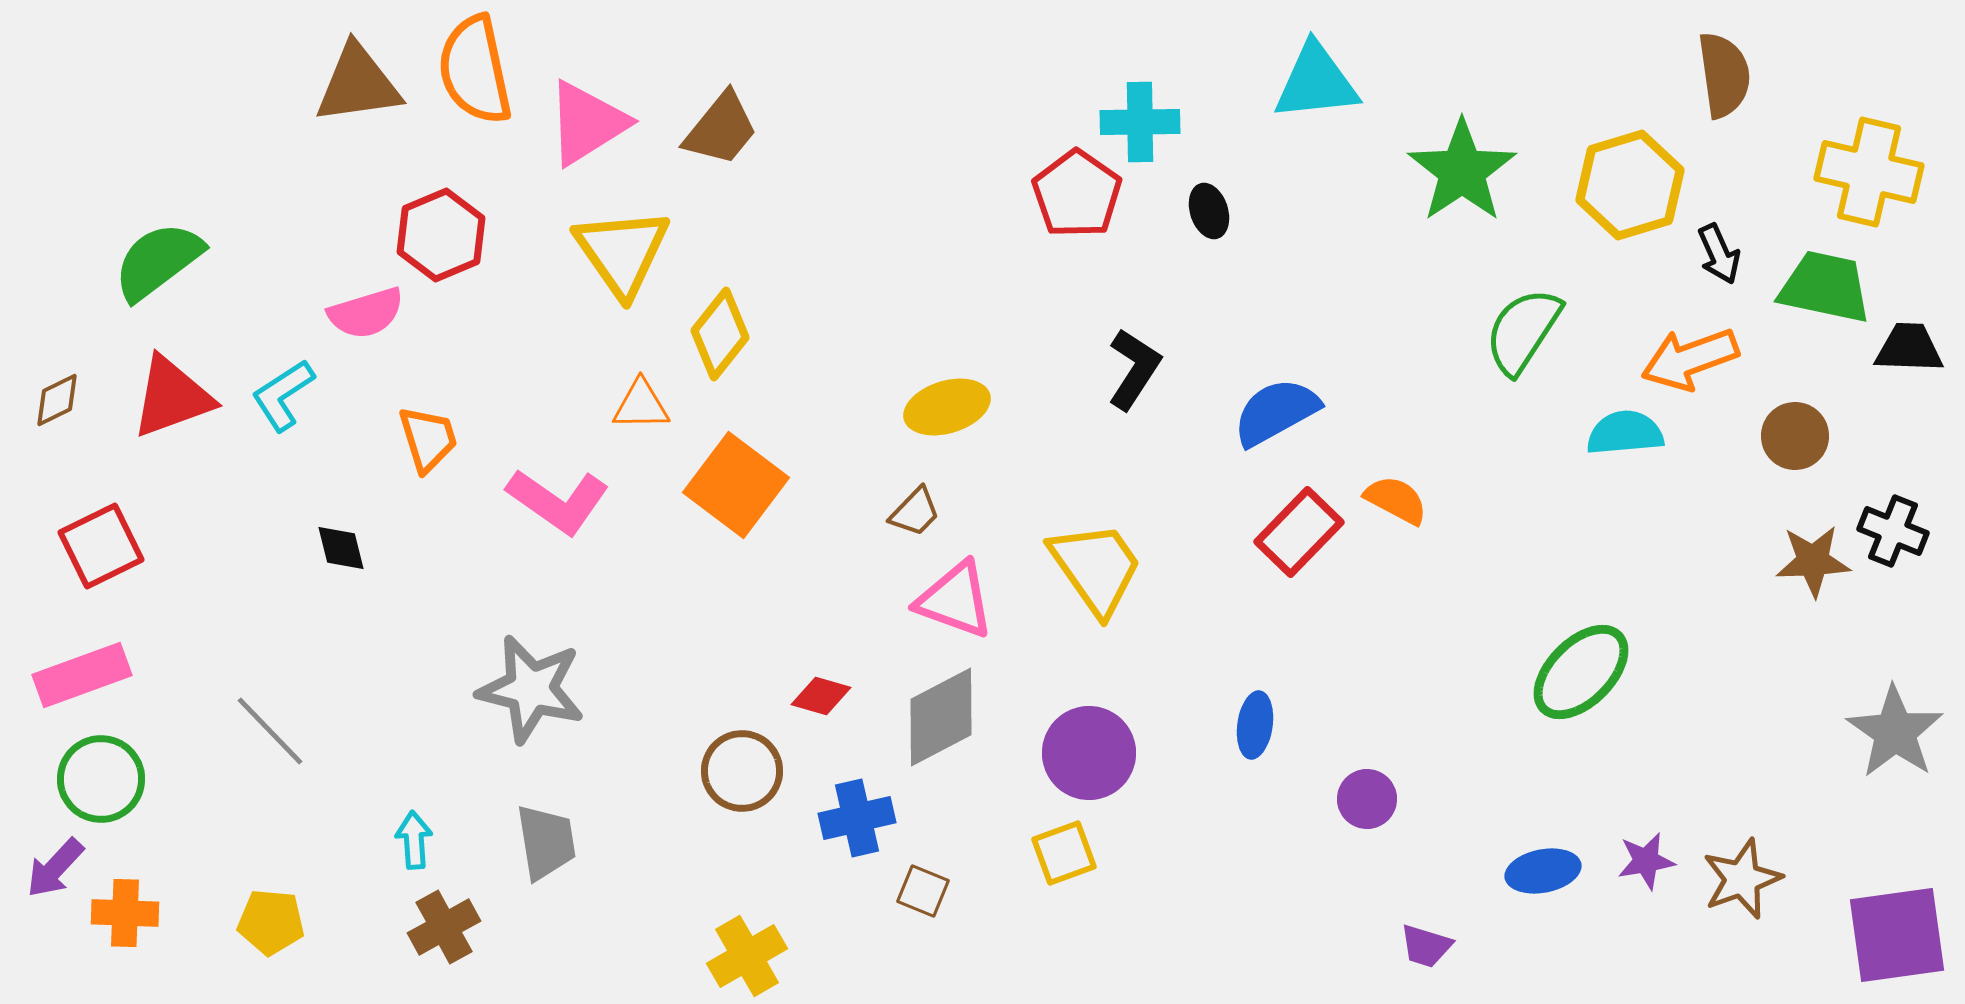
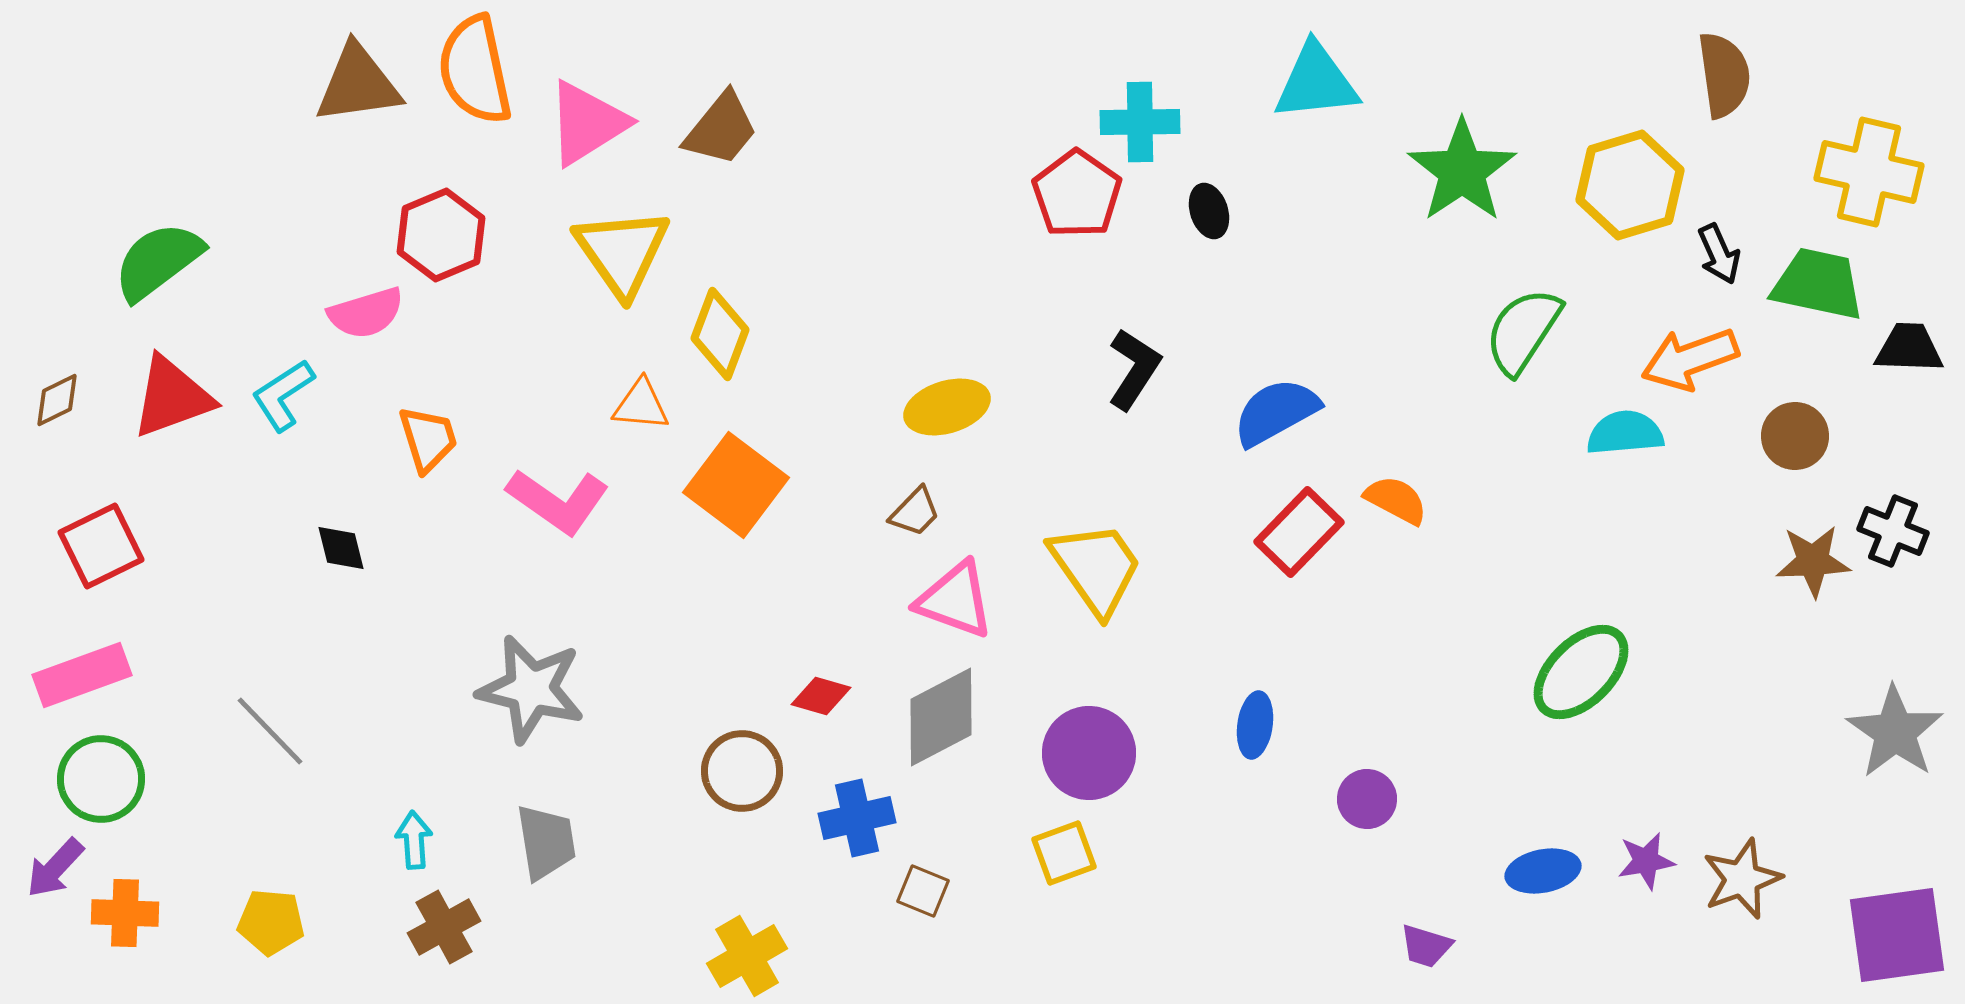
green trapezoid at (1825, 287): moved 7 px left, 3 px up
yellow diamond at (720, 334): rotated 18 degrees counterclockwise
orange triangle at (641, 405): rotated 6 degrees clockwise
